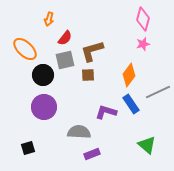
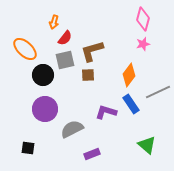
orange arrow: moved 5 px right, 3 px down
purple circle: moved 1 px right, 2 px down
gray semicircle: moved 7 px left, 3 px up; rotated 30 degrees counterclockwise
black square: rotated 24 degrees clockwise
